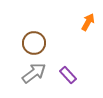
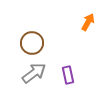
brown circle: moved 2 px left
purple rectangle: rotated 30 degrees clockwise
